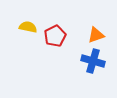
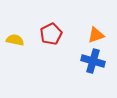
yellow semicircle: moved 13 px left, 13 px down
red pentagon: moved 4 px left, 2 px up
